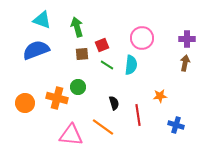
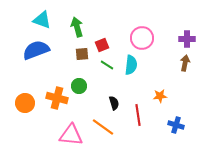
green circle: moved 1 px right, 1 px up
